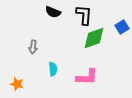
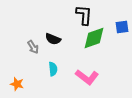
black semicircle: moved 27 px down
blue square: rotated 24 degrees clockwise
gray arrow: rotated 40 degrees counterclockwise
pink L-shape: rotated 35 degrees clockwise
